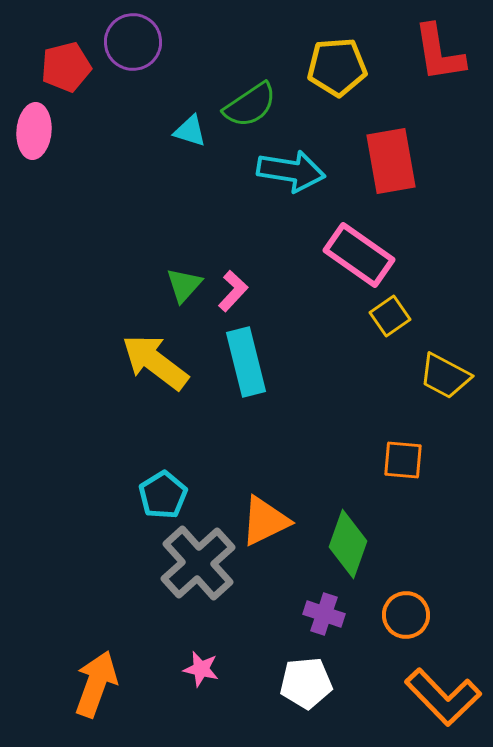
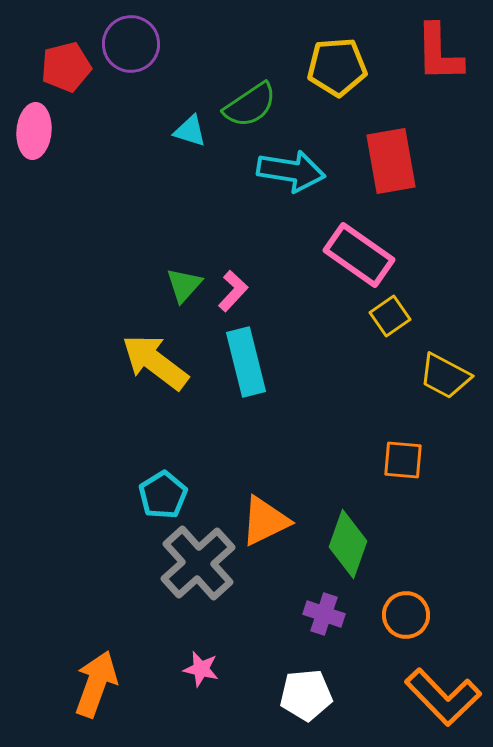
purple circle: moved 2 px left, 2 px down
red L-shape: rotated 8 degrees clockwise
white pentagon: moved 12 px down
